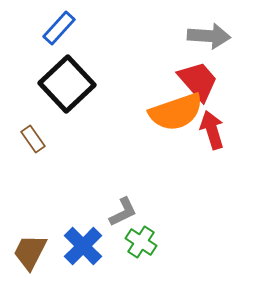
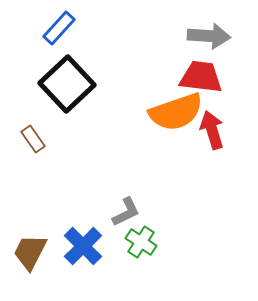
red trapezoid: moved 3 px right, 4 px up; rotated 42 degrees counterclockwise
gray L-shape: moved 3 px right
